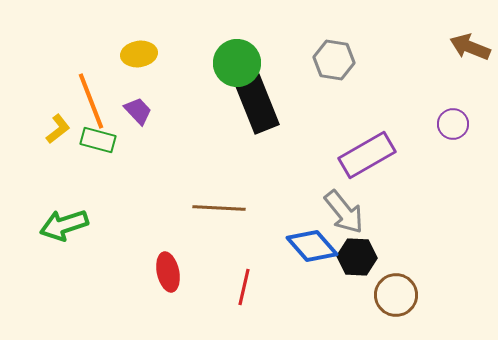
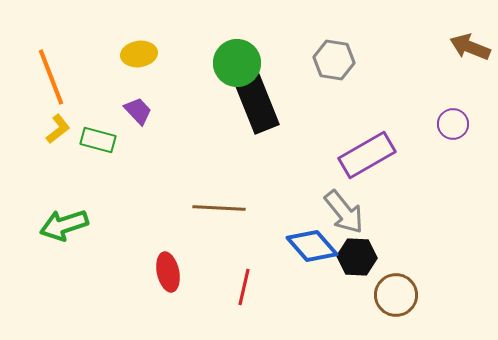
orange line: moved 40 px left, 24 px up
